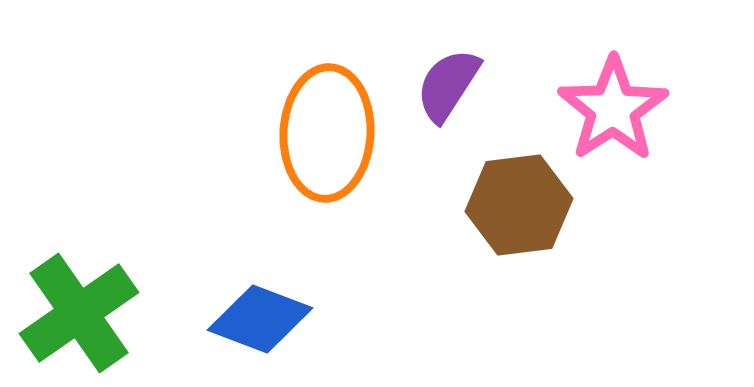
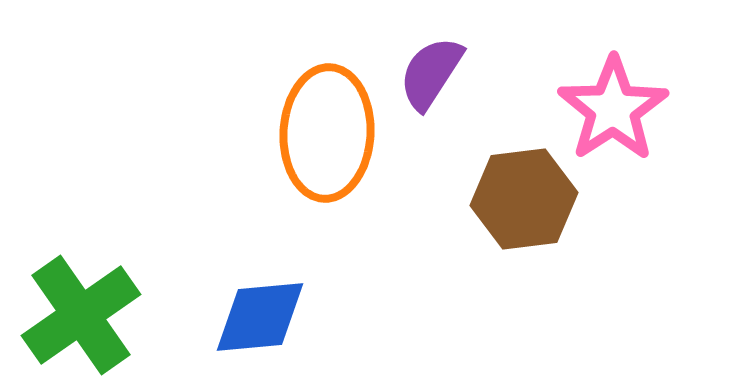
purple semicircle: moved 17 px left, 12 px up
brown hexagon: moved 5 px right, 6 px up
green cross: moved 2 px right, 2 px down
blue diamond: moved 2 px up; rotated 26 degrees counterclockwise
